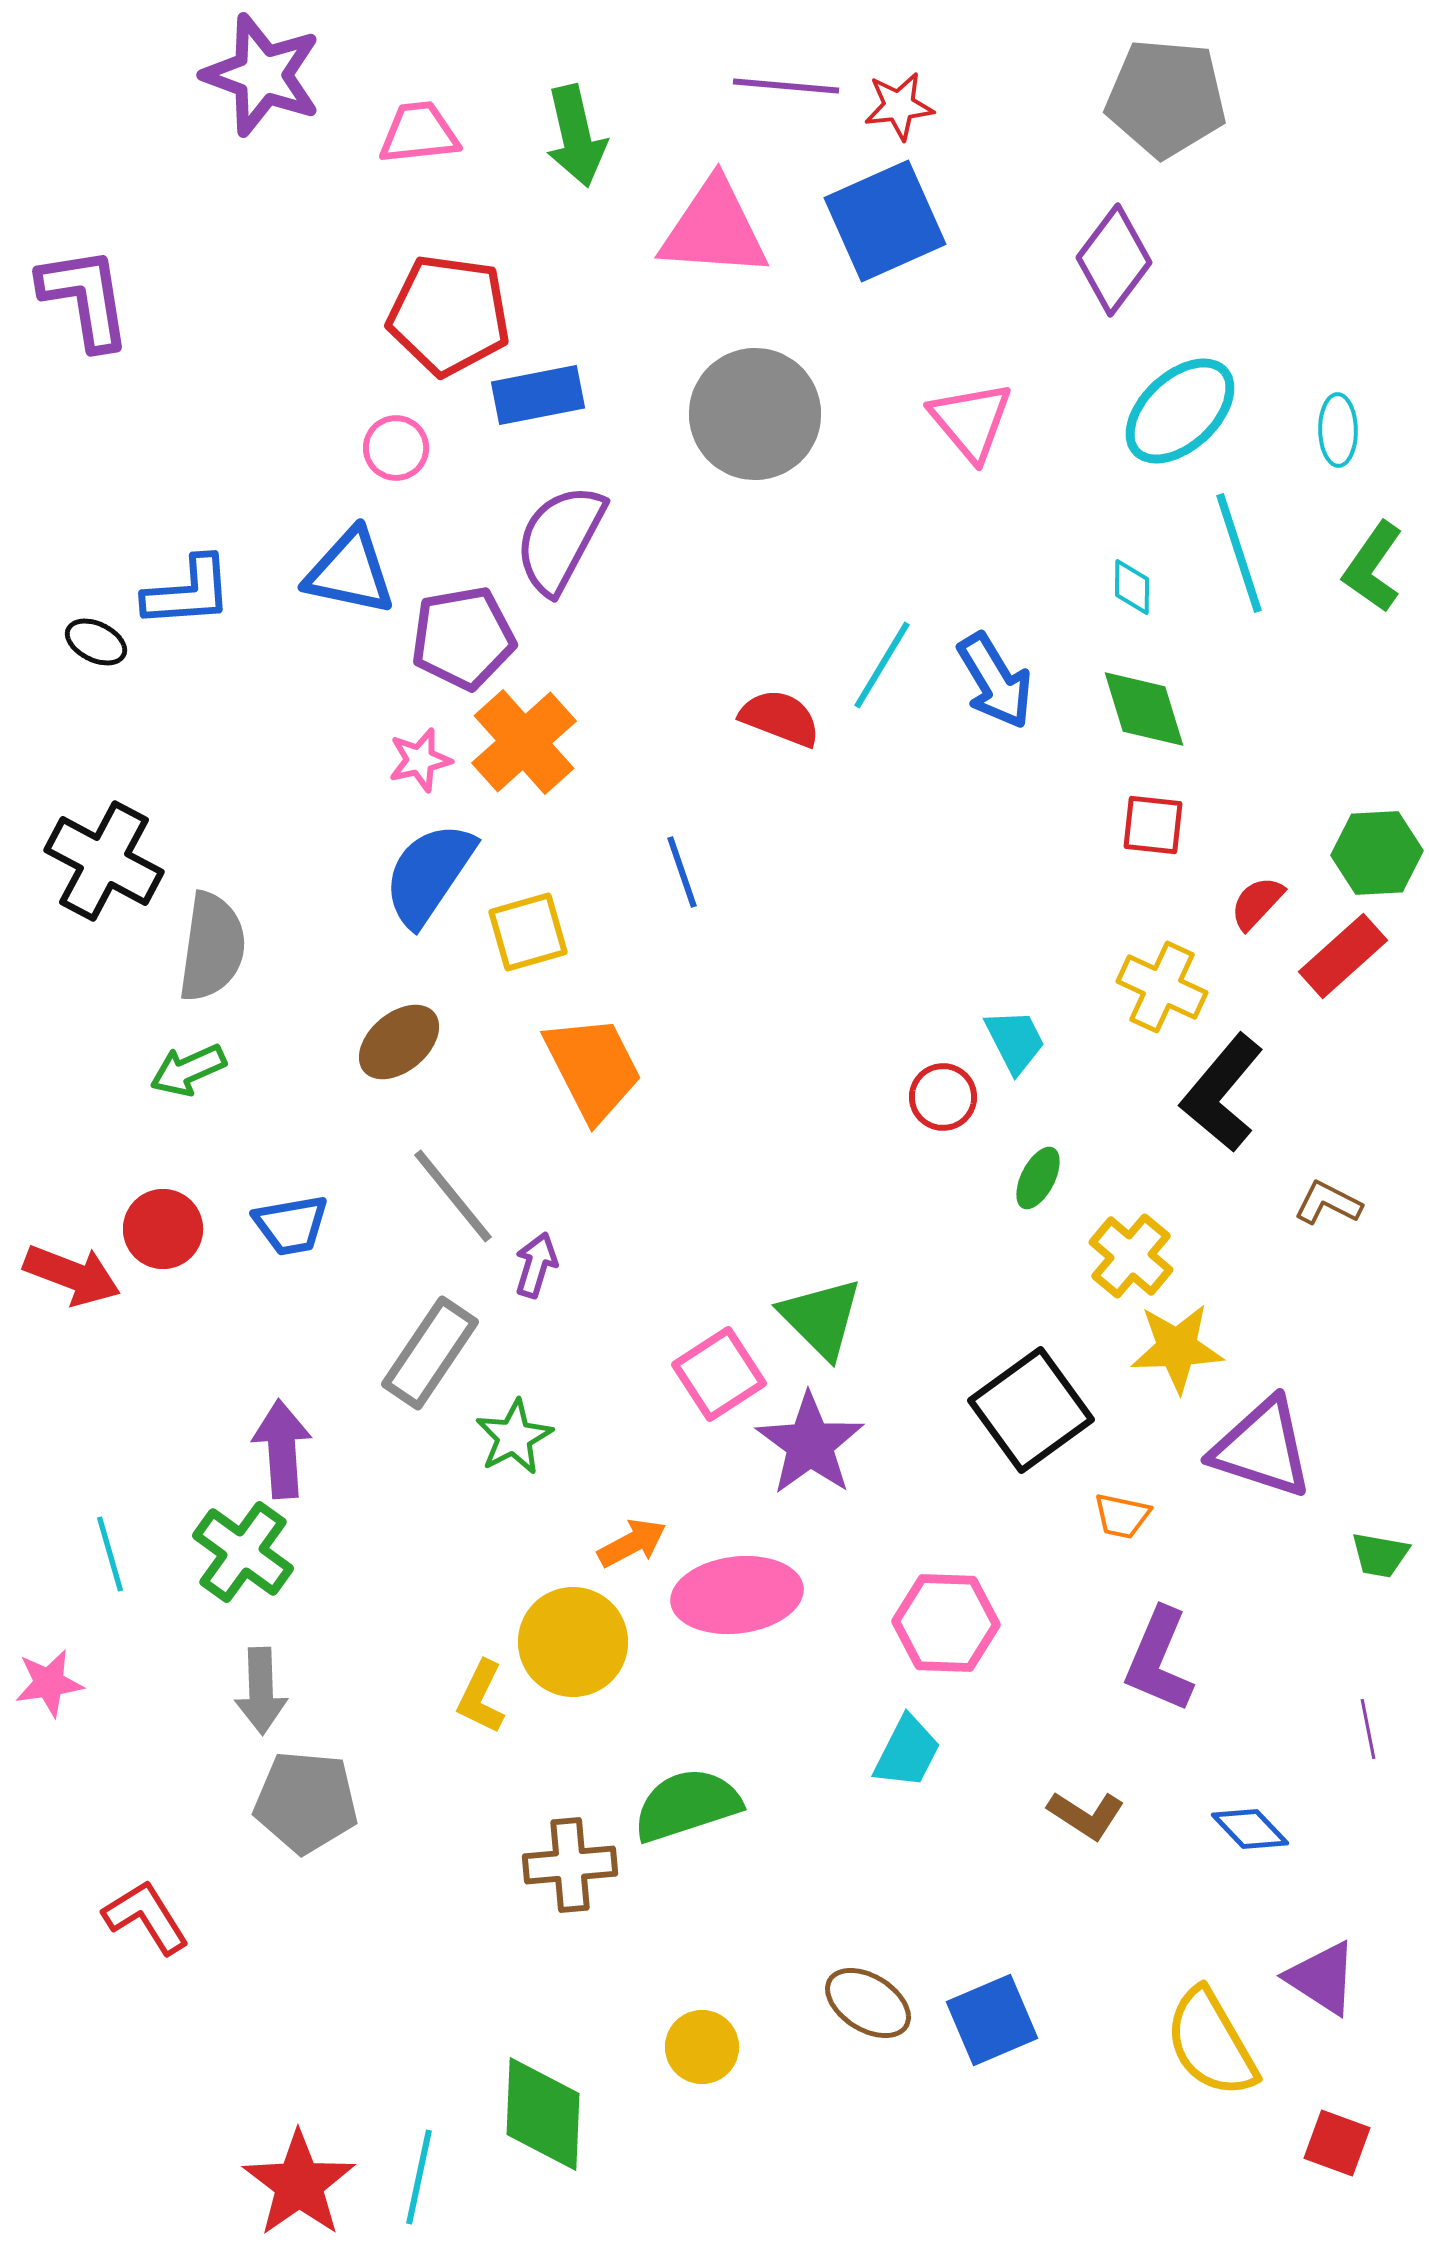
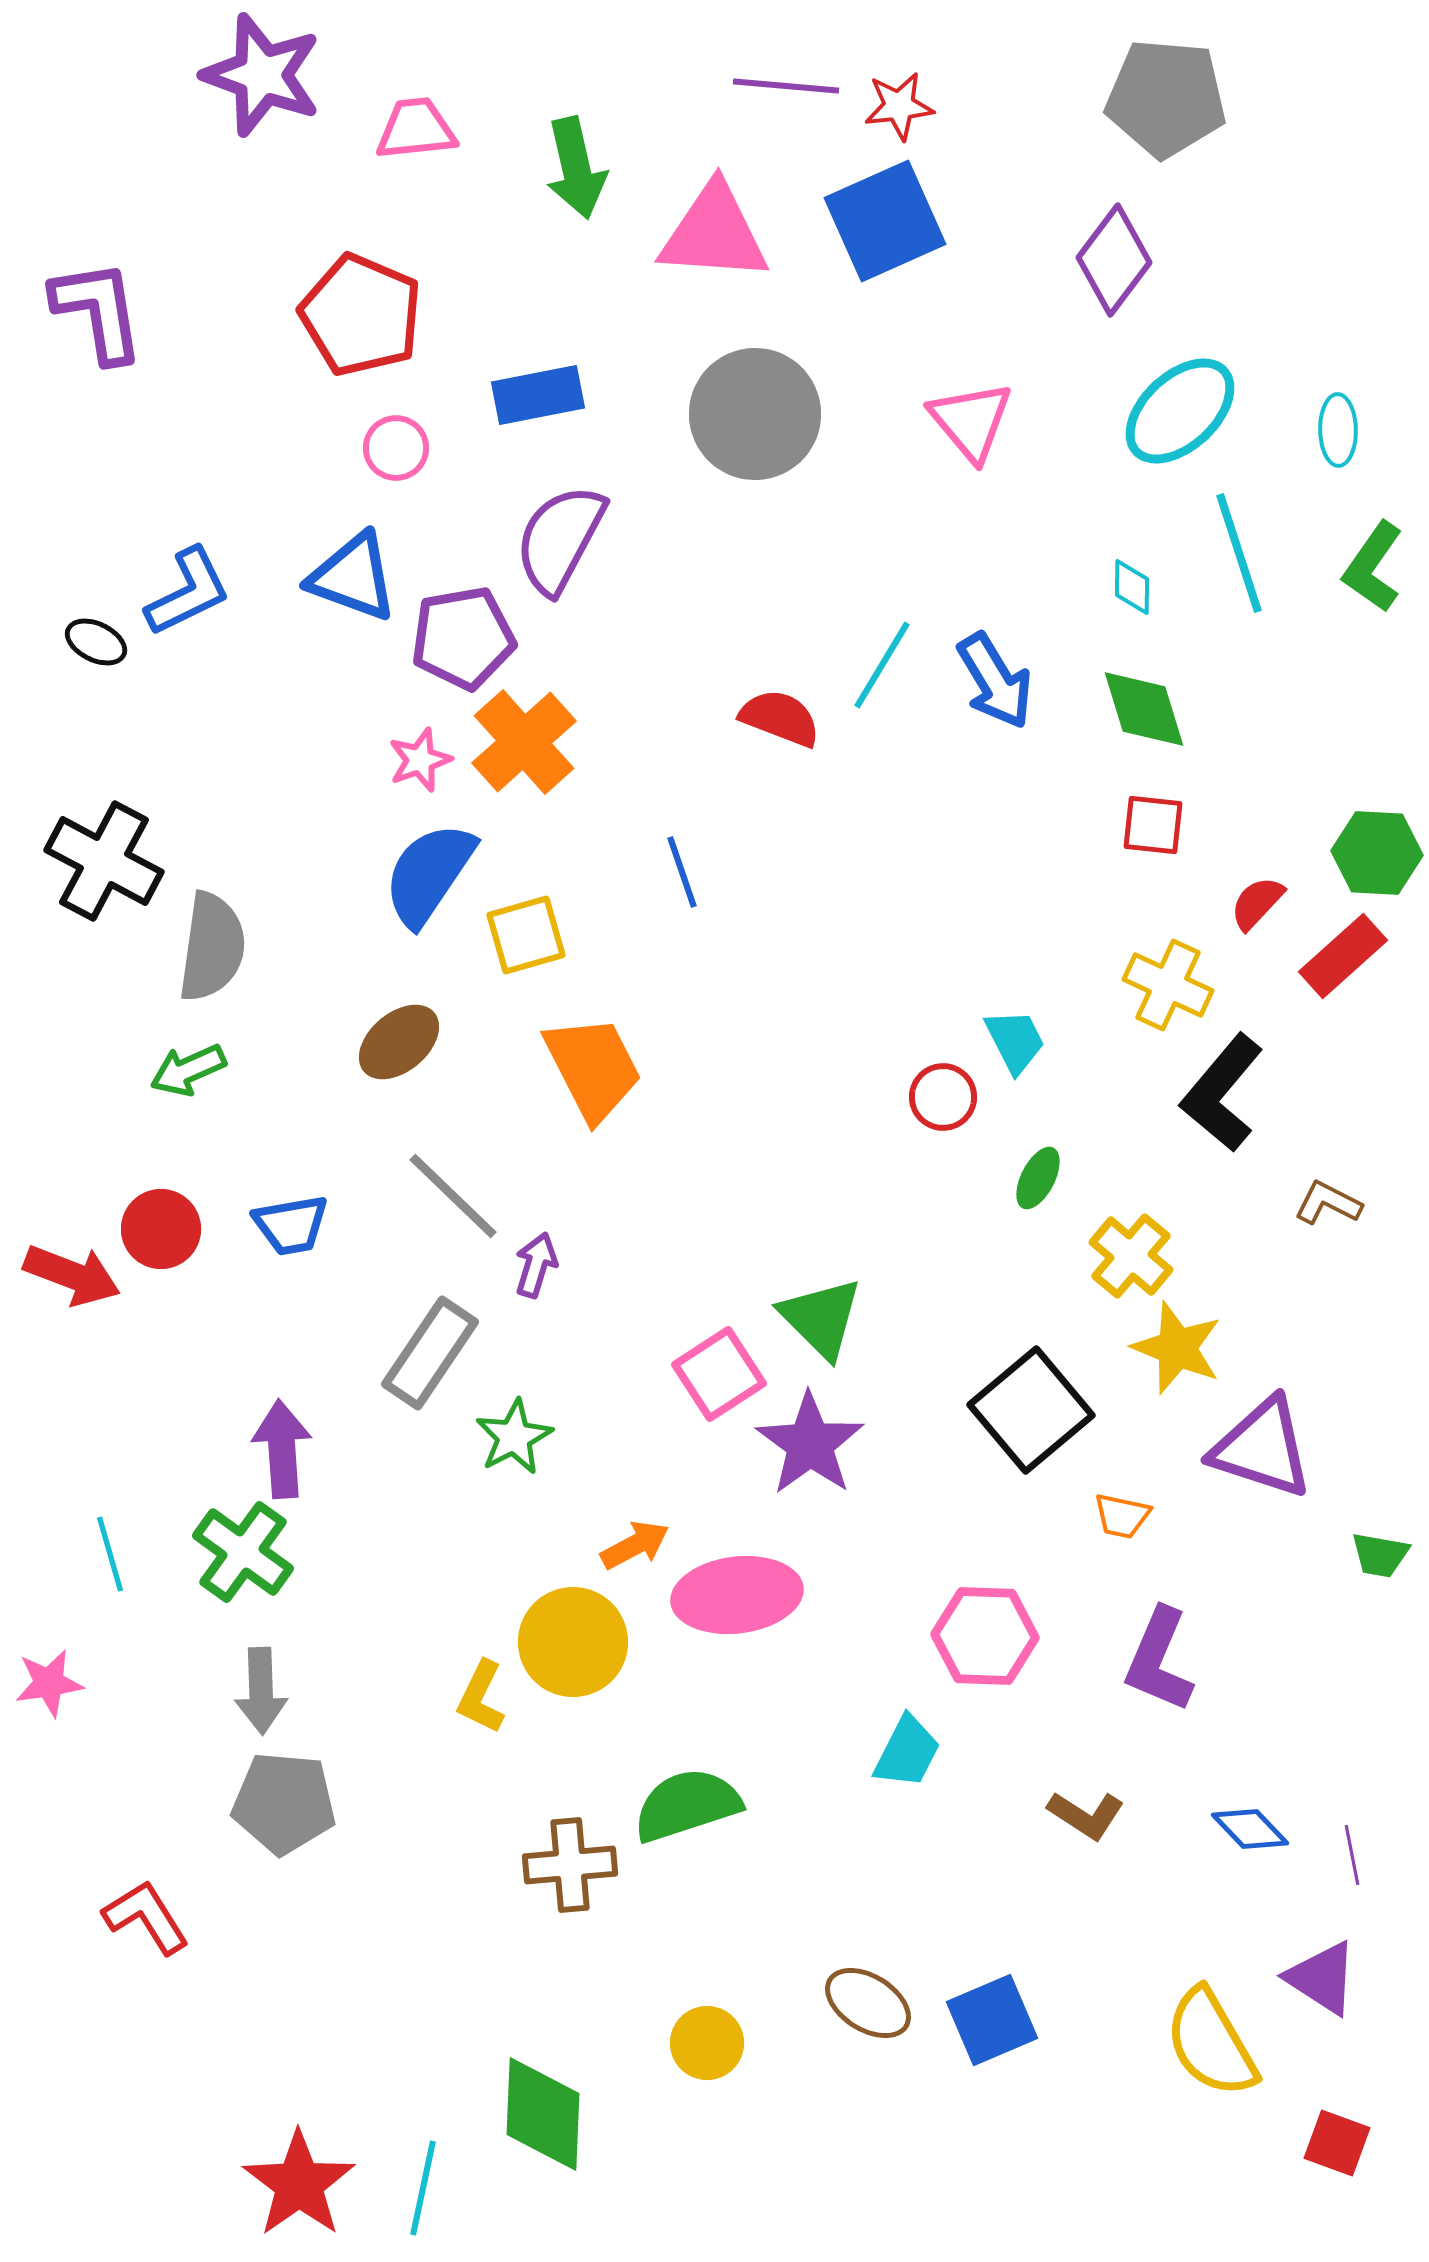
pink trapezoid at (419, 133): moved 3 px left, 4 px up
green arrow at (576, 136): moved 32 px down
pink triangle at (714, 229): moved 4 px down
purple L-shape at (85, 298): moved 13 px right, 13 px down
red pentagon at (449, 315): moved 88 px left; rotated 15 degrees clockwise
blue triangle at (350, 572): moved 3 px right, 5 px down; rotated 8 degrees clockwise
blue L-shape at (188, 592): rotated 22 degrees counterclockwise
pink star at (420, 760): rotated 6 degrees counterclockwise
green hexagon at (1377, 853): rotated 6 degrees clockwise
yellow square at (528, 932): moved 2 px left, 3 px down
yellow cross at (1162, 987): moved 6 px right, 2 px up
gray line at (453, 1196): rotated 7 degrees counterclockwise
red circle at (163, 1229): moved 2 px left
yellow star at (1177, 1348): rotated 24 degrees clockwise
black square at (1031, 1410): rotated 4 degrees counterclockwise
orange arrow at (632, 1543): moved 3 px right, 2 px down
pink hexagon at (946, 1623): moved 39 px right, 13 px down
purple line at (1368, 1729): moved 16 px left, 126 px down
gray pentagon at (306, 1802): moved 22 px left, 1 px down
yellow circle at (702, 2047): moved 5 px right, 4 px up
cyan line at (419, 2177): moved 4 px right, 11 px down
